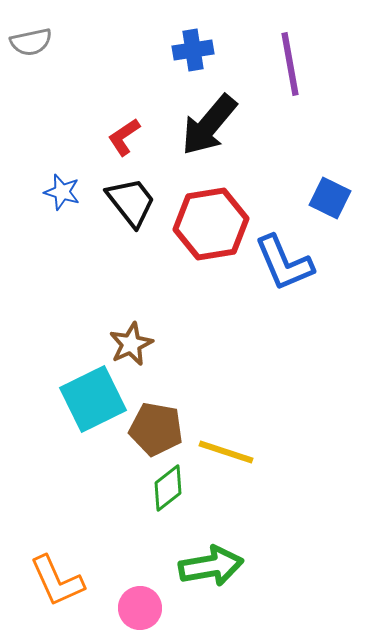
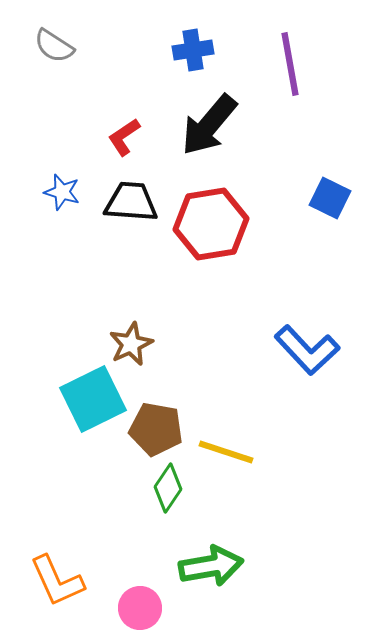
gray semicircle: moved 23 px right, 4 px down; rotated 45 degrees clockwise
black trapezoid: rotated 48 degrees counterclockwise
blue L-shape: moved 23 px right, 87 px down; rotated 20 degrees counterclockwise
green diamond: rotated 18 degrees counterclockwise
